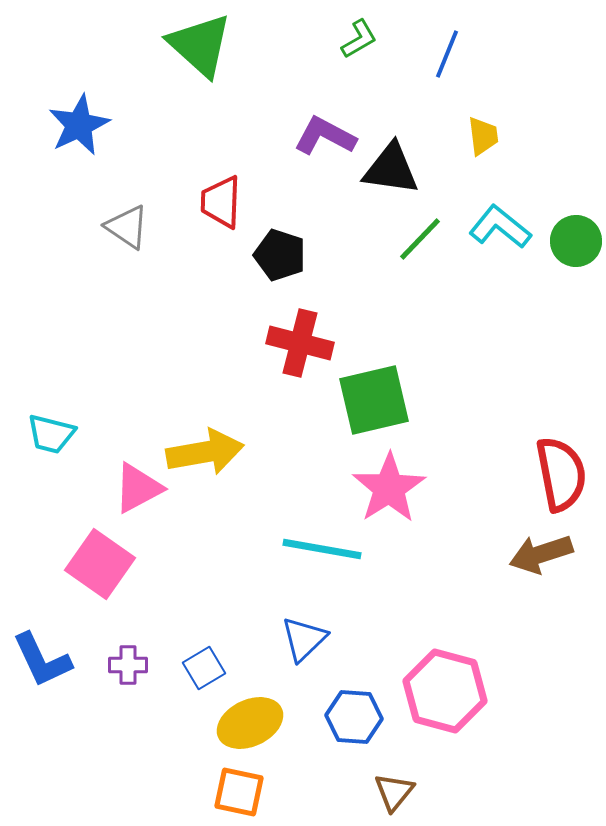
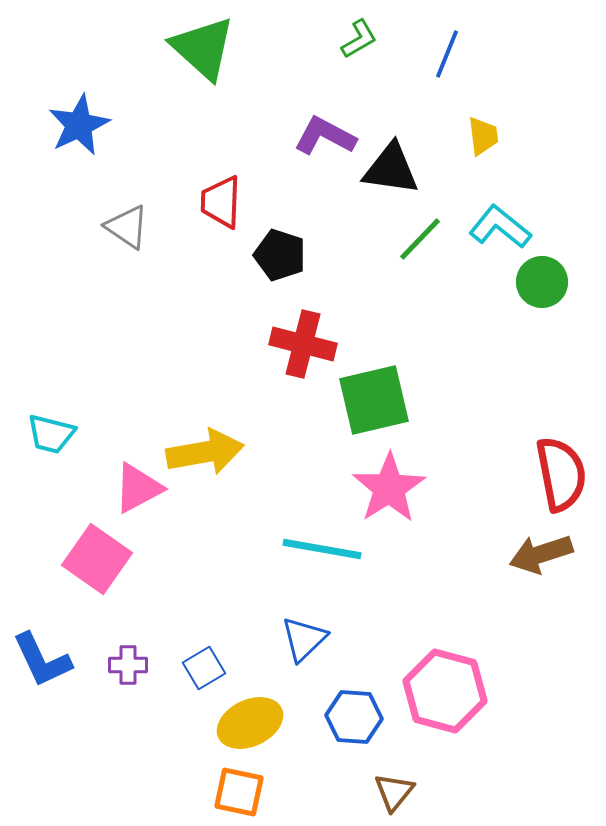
green triangle: moved 3 px right, 3 px down
green circle: moved 34 px left, 41 px down
red cross: moved 3 px right, 1 px down
pink square: moved 3 px left, 5 px up
